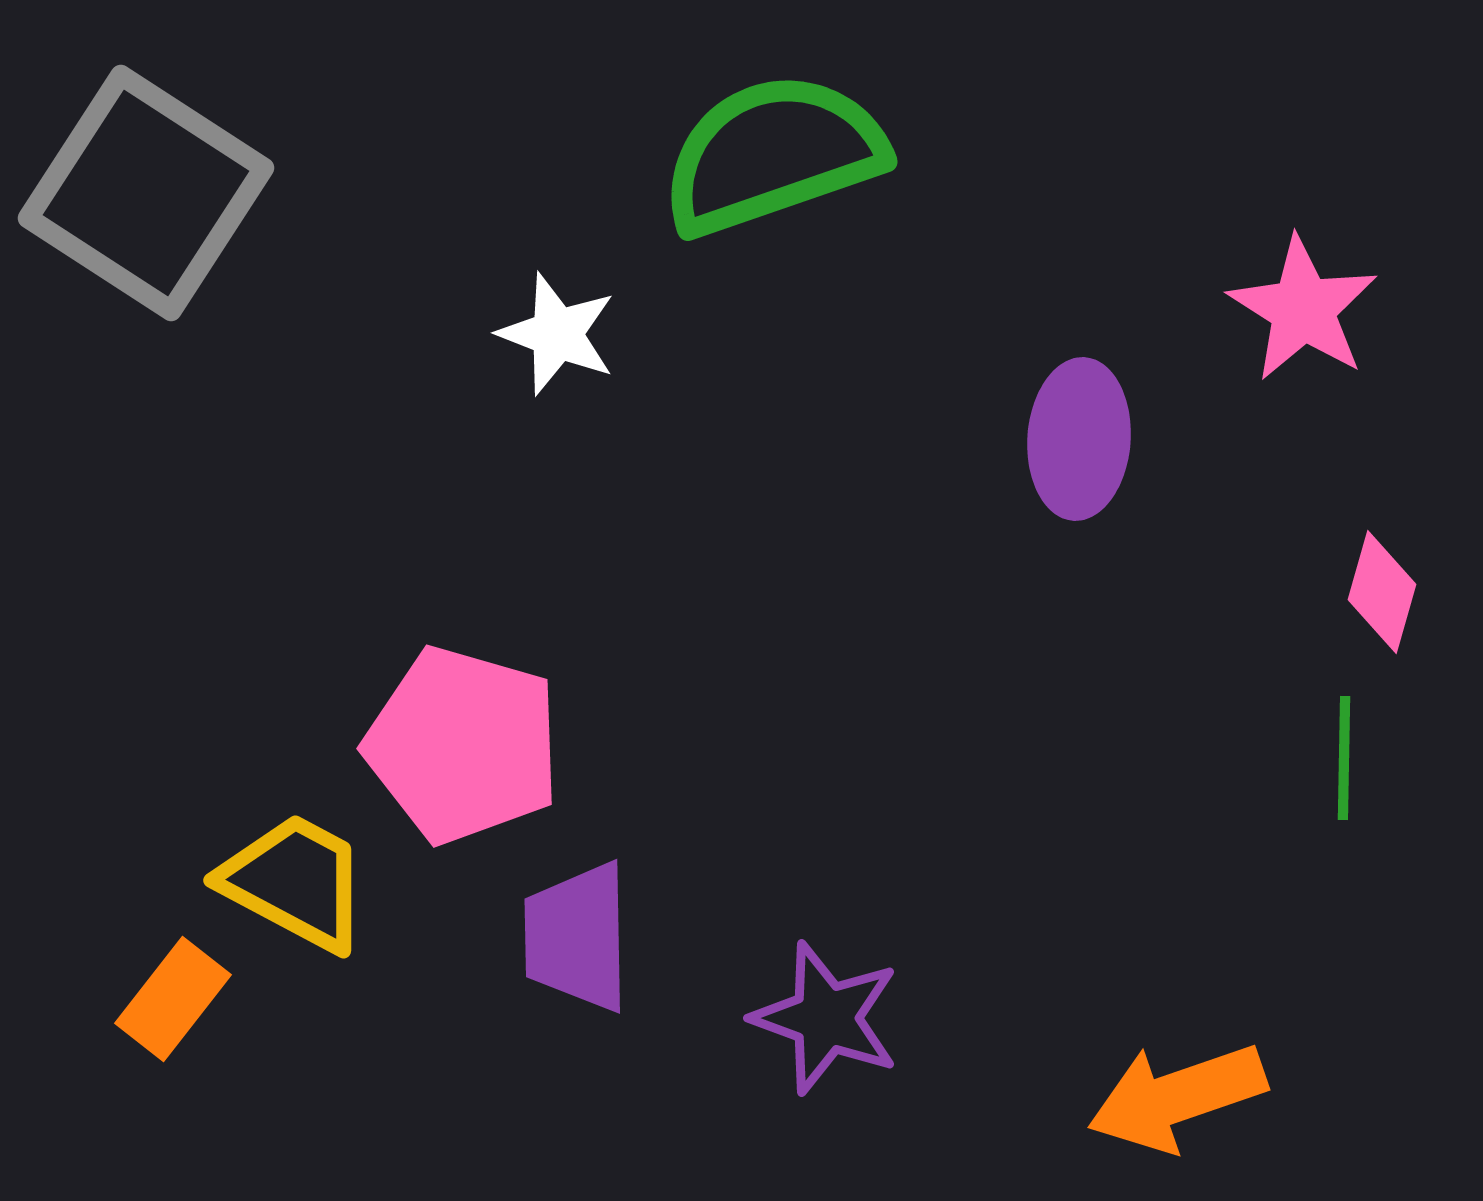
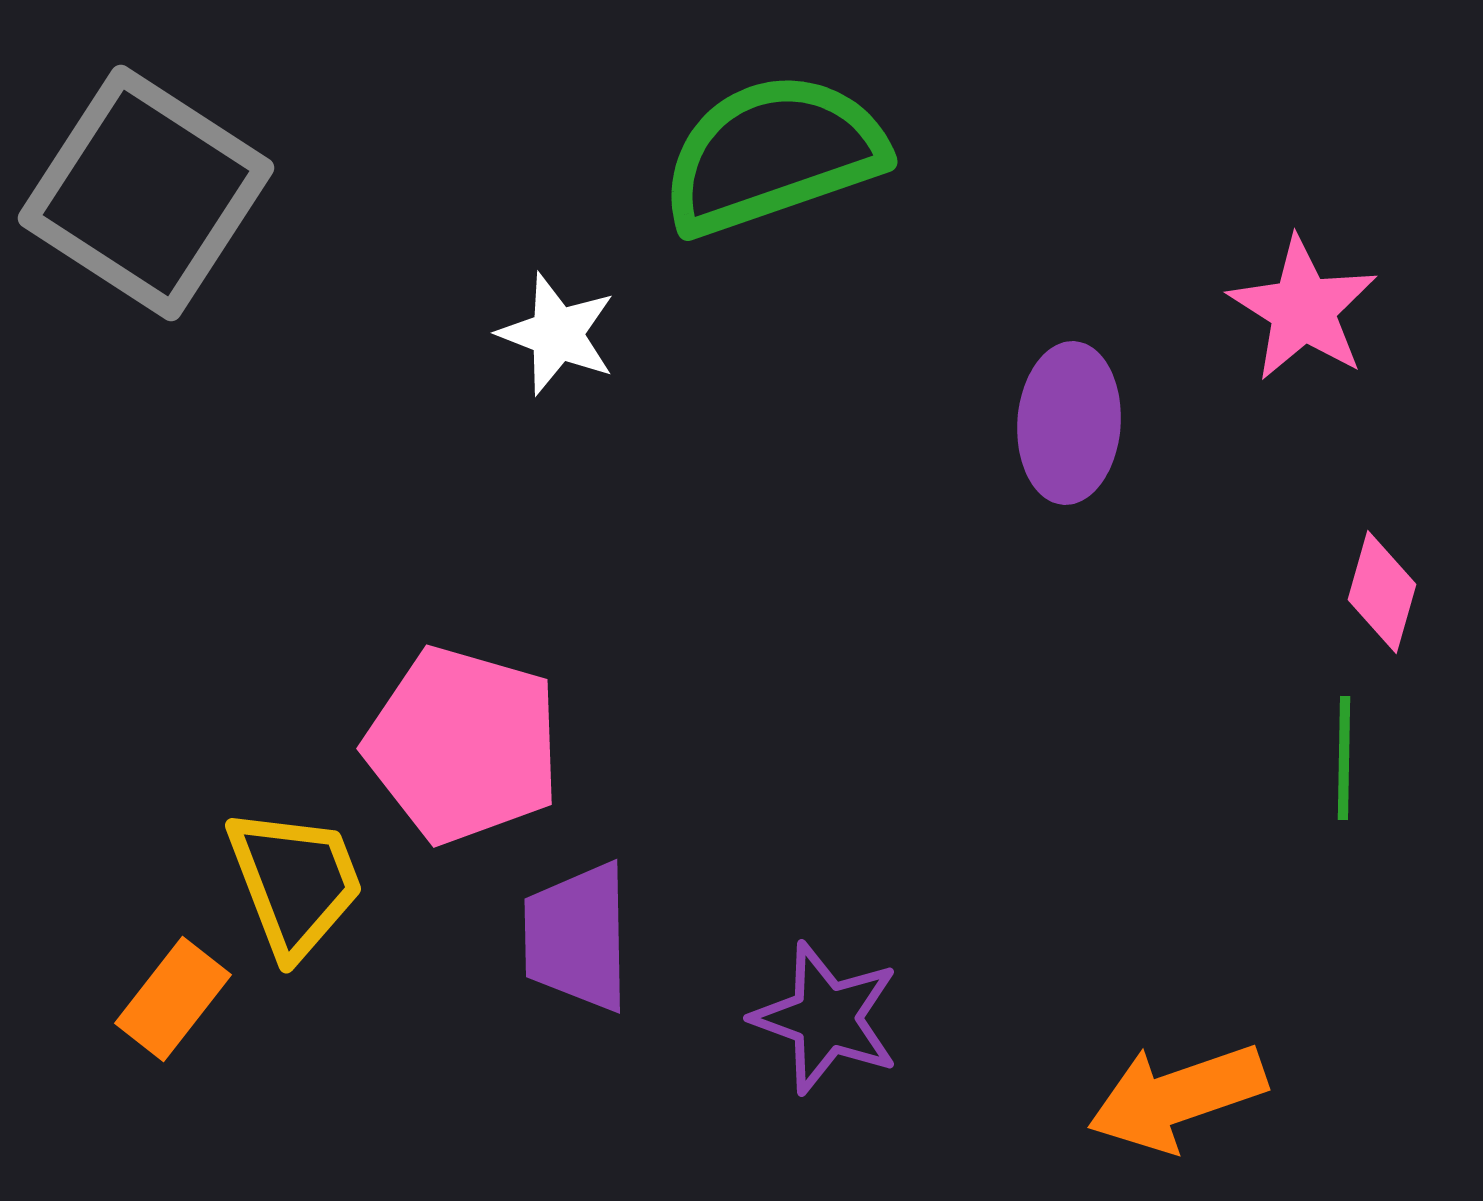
purple ellipse: moved 10 px left, 16 px up
yellow trapezoid: rotated 41 degrees clockwise
